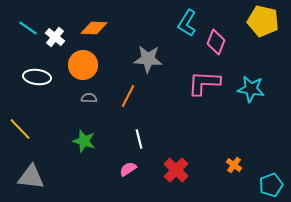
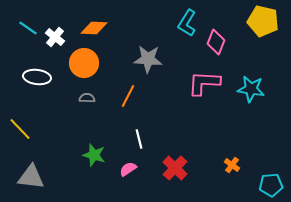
orange circle: moved 1 px right, 2 px up
gray semicircle: moved 2 px left
green star: moved 10 px right, 14 px down
orange cross: moved 2 px left
red cross: moved 1 px left, 2 px up
cyan pentagon: rotated 15 degrees clockwise
